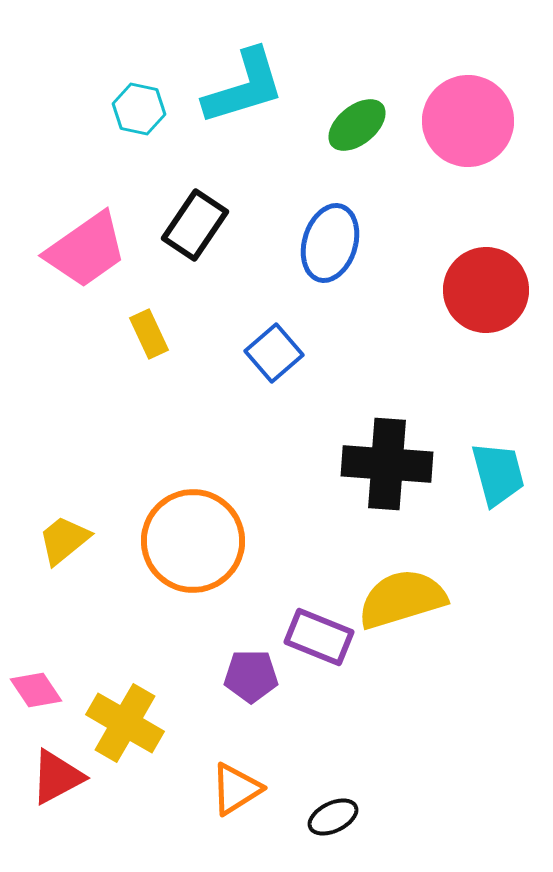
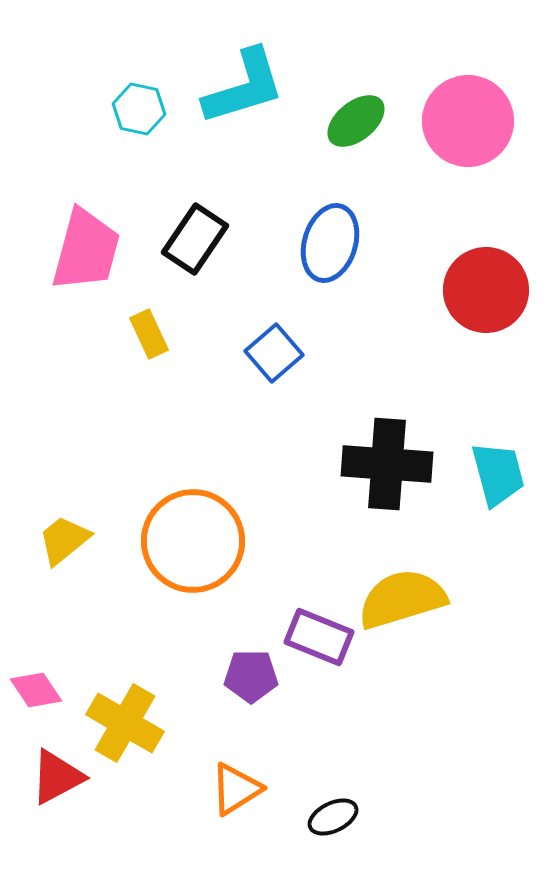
green ellipse: moved 1 px left, 4 px up
black rectangle: moved 14 px down
pink trapezoid: rotated 40 degrees counterclockwise
